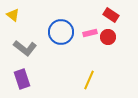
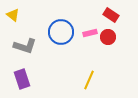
gray L-shape: moved 2 px up; rotated 20 degrees counterclockwise
